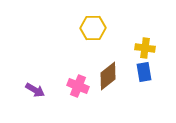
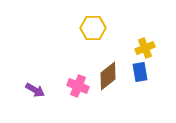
yellow cross: rotated 30 degrees counterclockwise
blue rectangle: moved 4 px left
